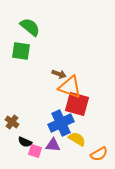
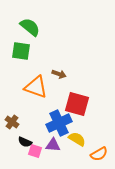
orange triangle: moved 34 px left
blue cross: moved 2 px left
